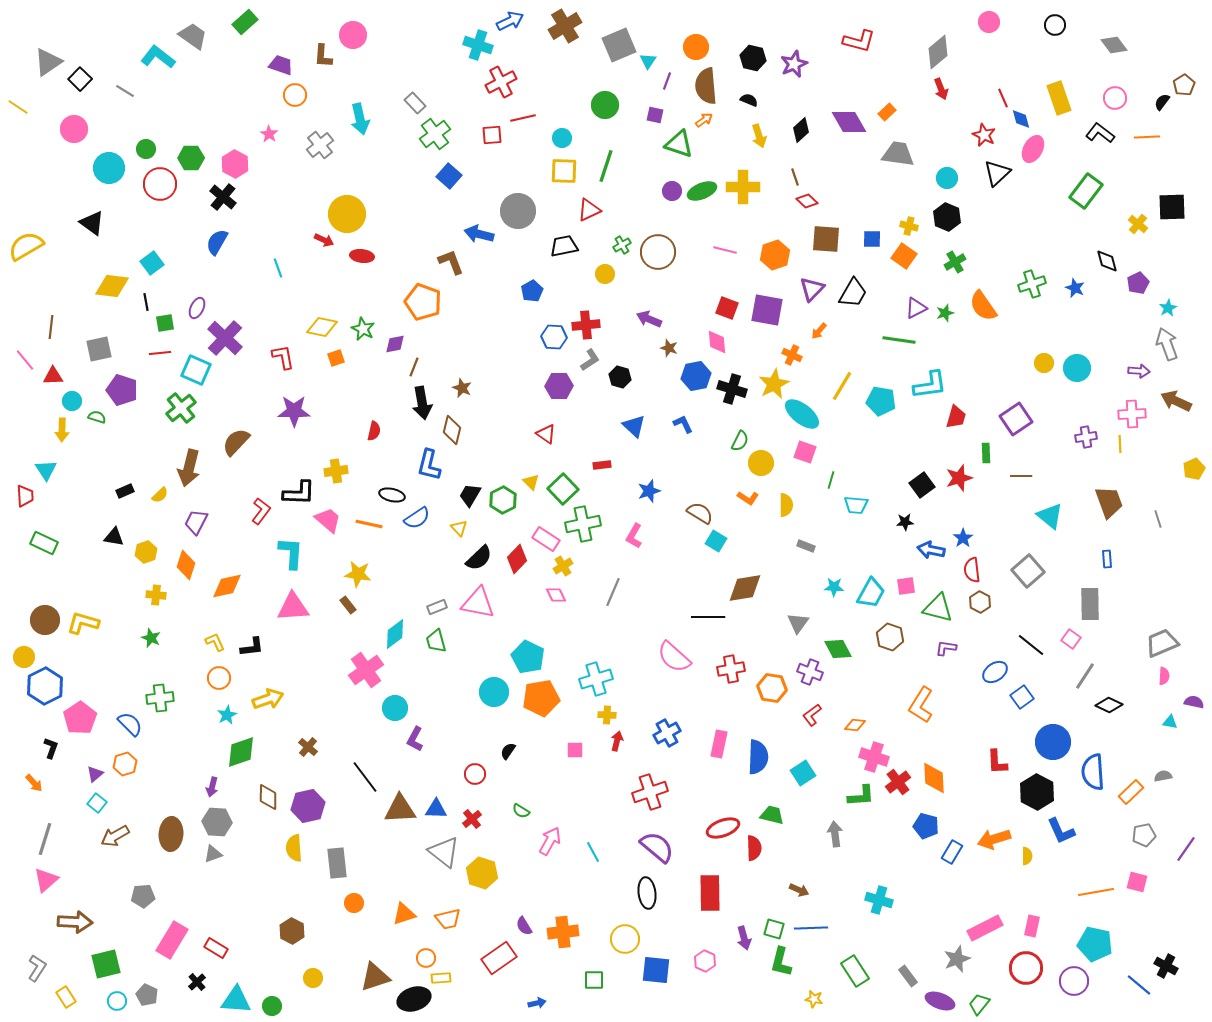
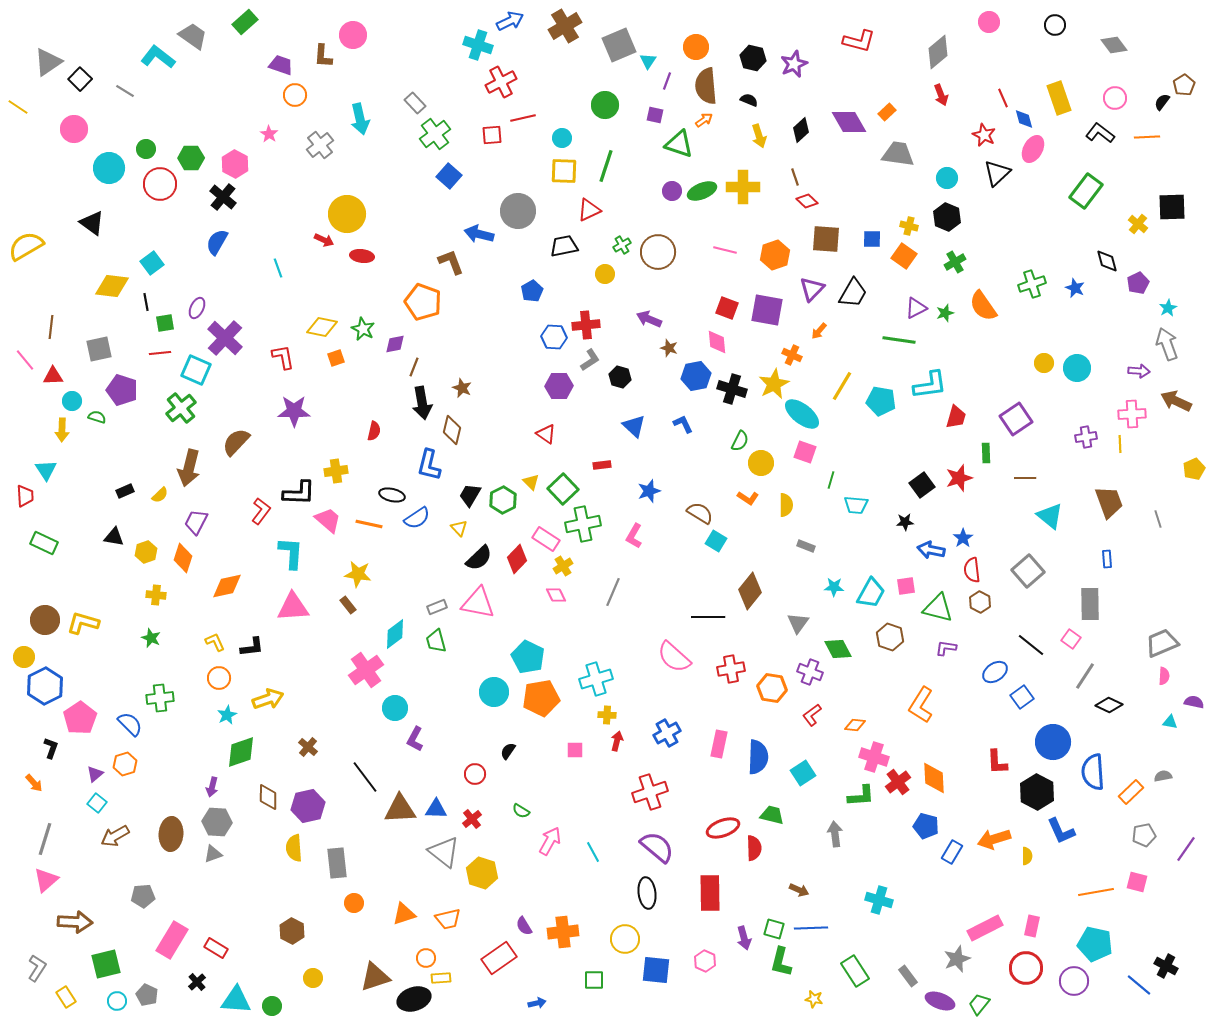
red arrow at (941, 89): moved 6 px down
blue diamond at (1021, 119): moved 3 px right
brown line at (1021, 476): moved 4 px right, 2 px down
orange diamond at (186, 565): moved 3 px left, 7 px up
brown diamond at (745, 588): moved 5 px right, 3 px down; rotated 42 degrees counterclockwise
